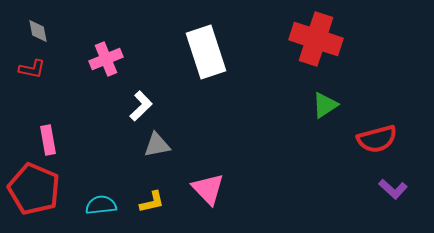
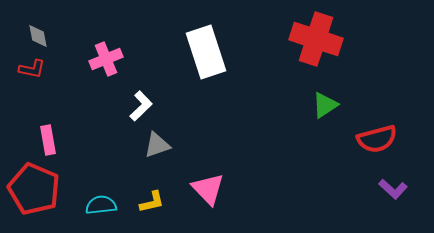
gray diamond: moved 5 px down
gray triangle: rotated 8 degrees counterclockwise
